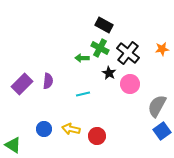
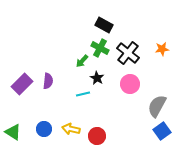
green arrow: moved 3 px down; rotated 48 degrees counterclockwise
black star: moved 12 px left, 5 px down
green triangle: moved 13 px up
